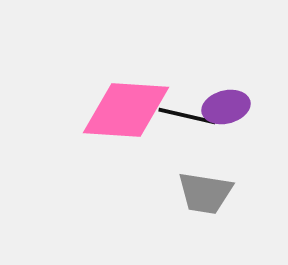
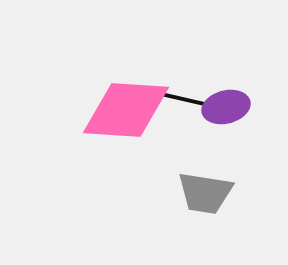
black line: moved 16 px up
